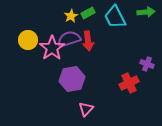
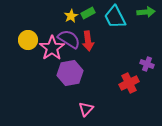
purple semicircle: rotated 50 degrees clockwise
purple hexagon: moved 2 px left, 6 px up
